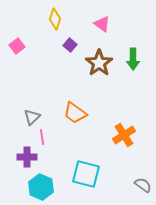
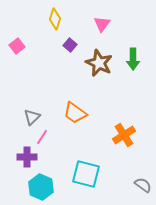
pink triangle: rotated 30 degrees clockwise
brown star: rotated 12 degrees counterclockwise
pink line: rotated 42 degrees clockwise
